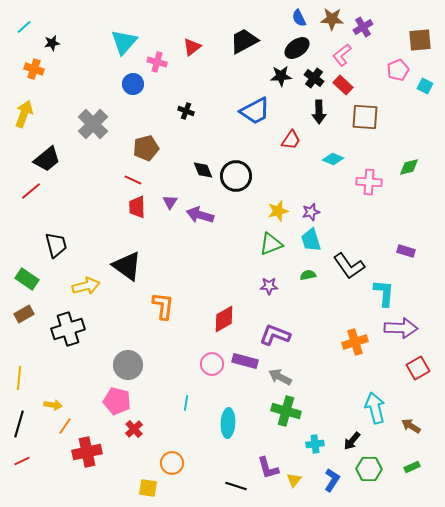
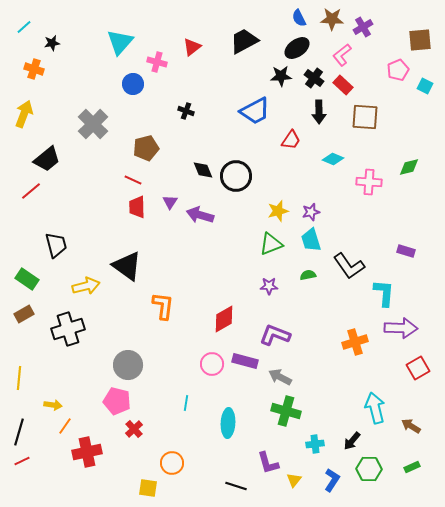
cyan triangle at (124, 42): moved 4 px left
black line at (19, 424): moved 8 px down
purple L-shape at (268, 468): moved 5 px up
